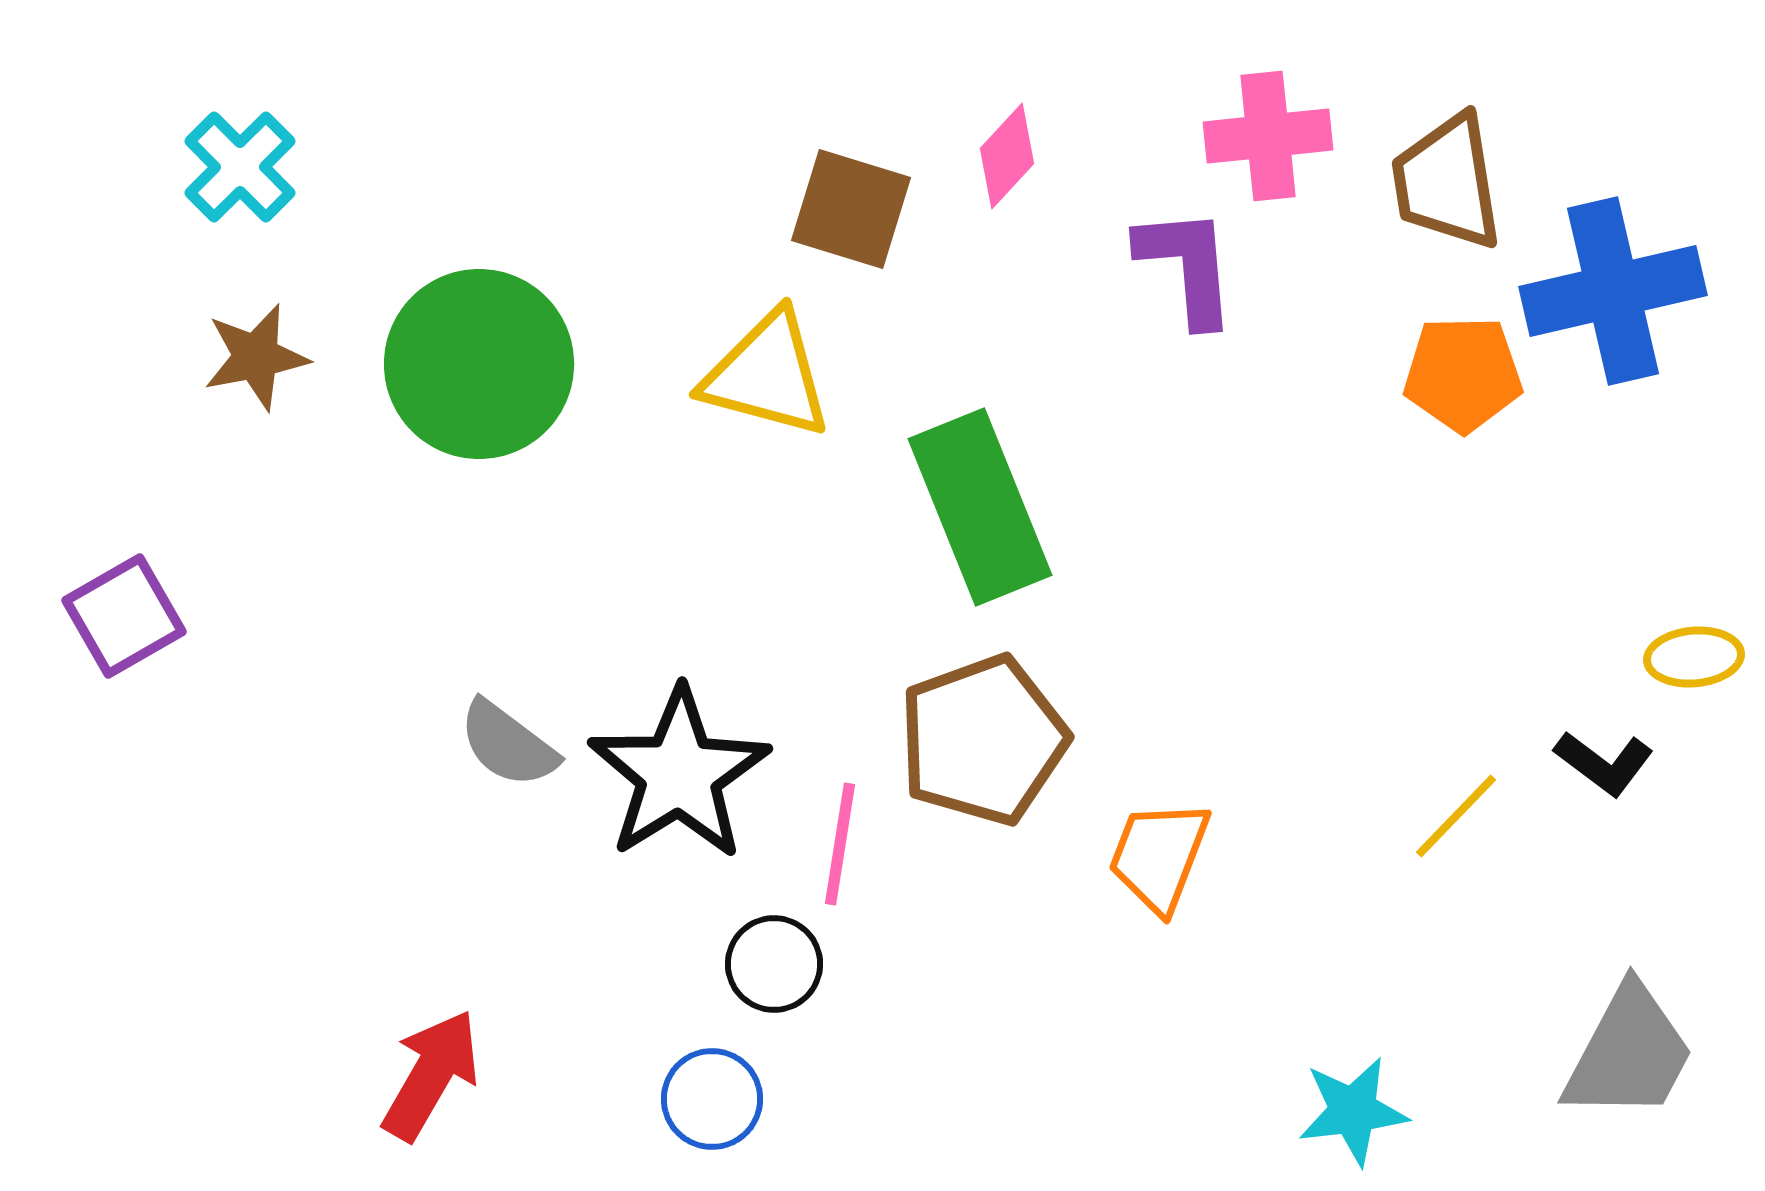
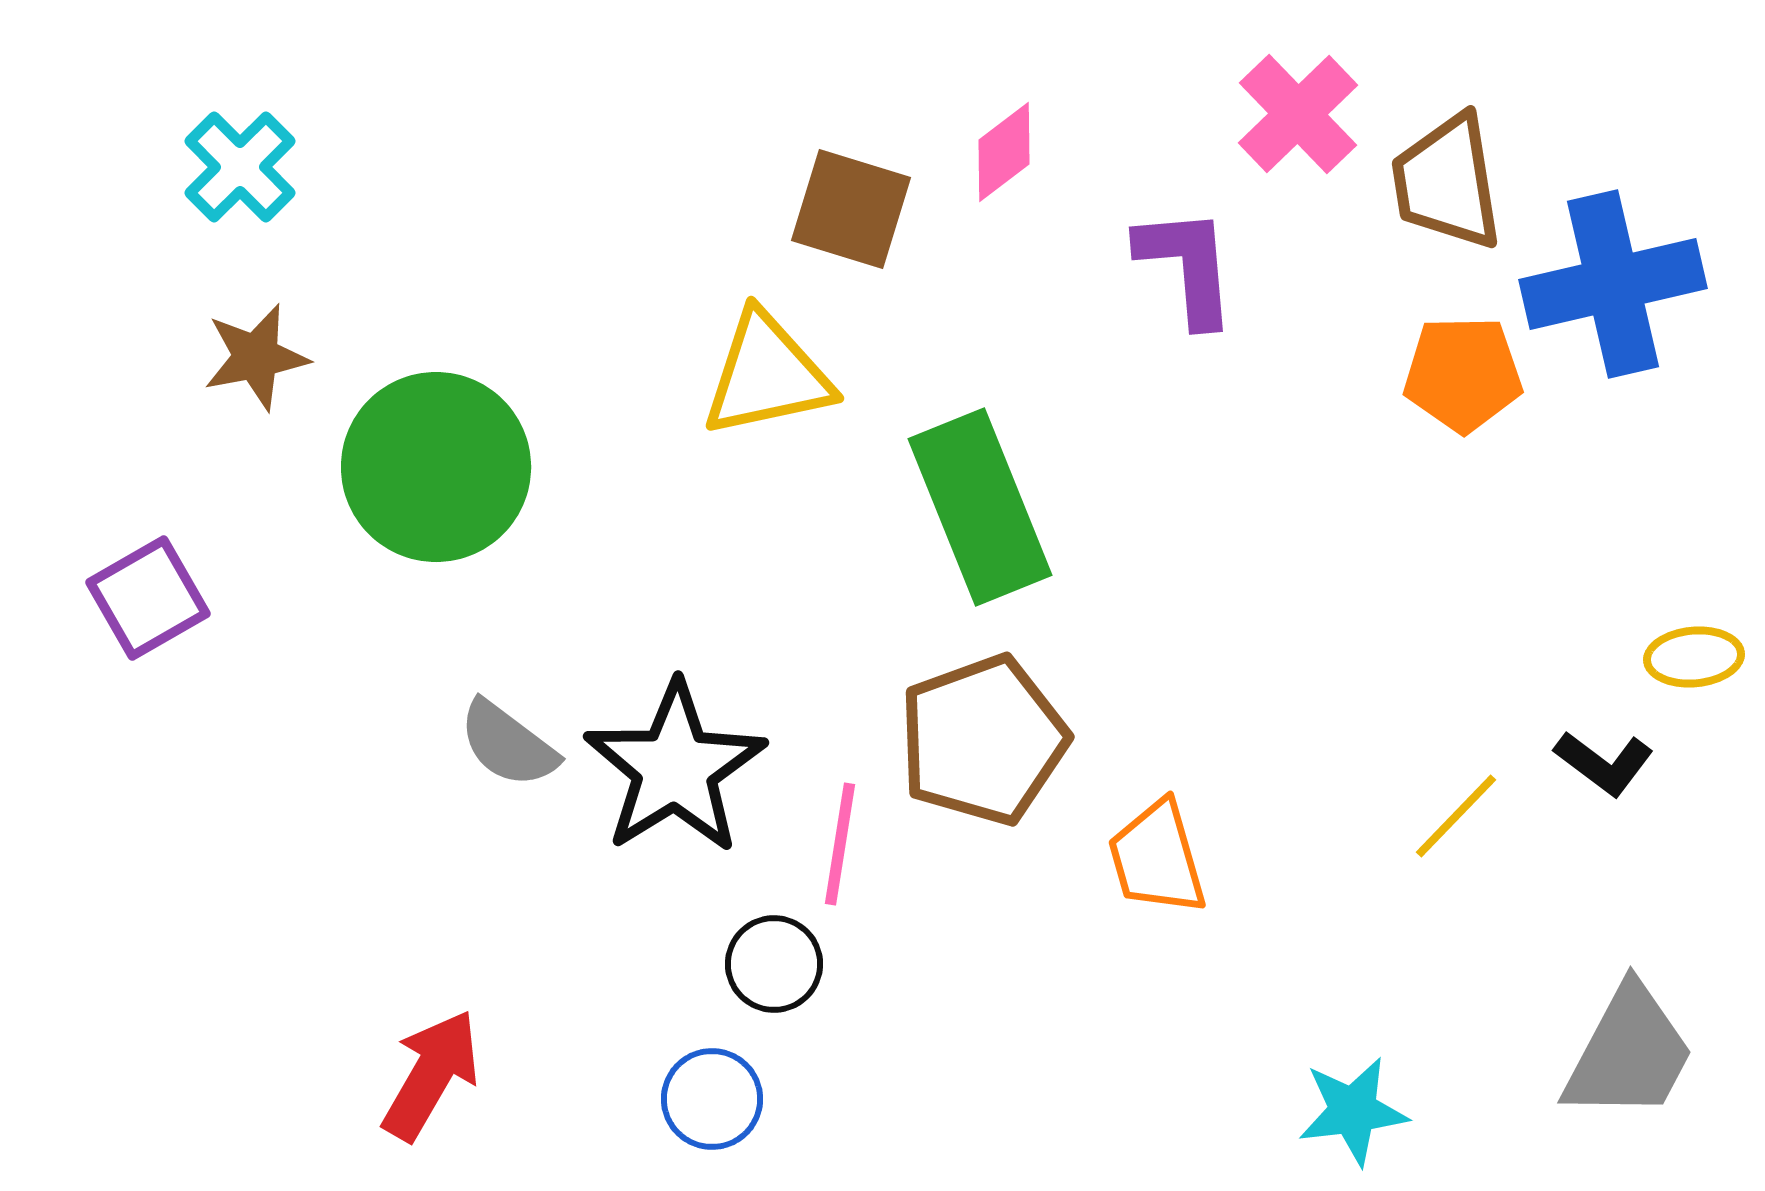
pink cross: moved 30 px right, 22 px up; rotated 38 degrees counterclockwise
pink diamond: moved 3 px left, 4 px up; rotated 10 degrees clockwise
blue cross: moved 7 px up
green circle: moved 43 px left, 103 px down
yellow triangle: rotated 27 degrees counterclockwise
purple square: moved 24 px right, 18 px up
black star: moved 4 px left, 6 px up
orange trapezoid: moved 2 px left, 2 px down; rotated 37 degrees counterclockwise
